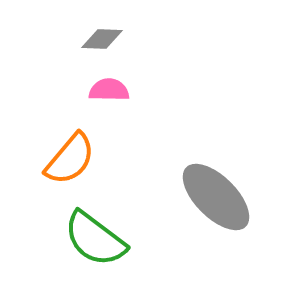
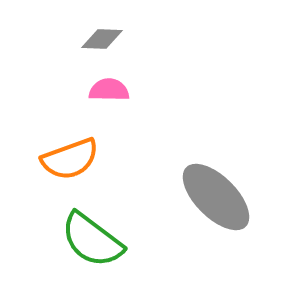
orange semicircle: rotated 30 degrees clockwise
green semicircle: moved 3 px left, 1 px down
